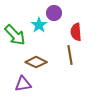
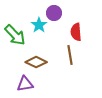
purple triangle: moved 2 px right
